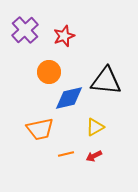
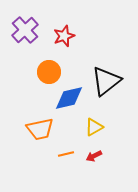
black triangle: rotated 44 degrees counterclockwise
yellow triangle: moved 1 px left
